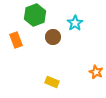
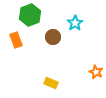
green hexagon: moved 5 px left
yellow rectangle: moved 1 px left, 1 px down
